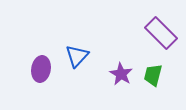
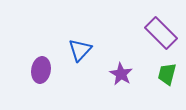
blue triangle: moved 3 px right, 6 px up
purple ellipse: moved 1 px down
green trapezoid: moved 14 px right, 1 px up
